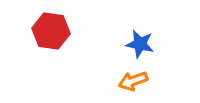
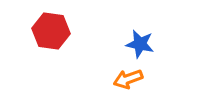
orange arrow: moved 5 px left, 2 px up
